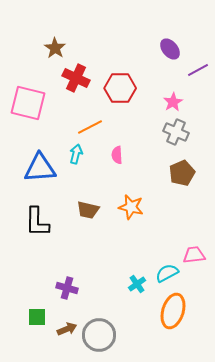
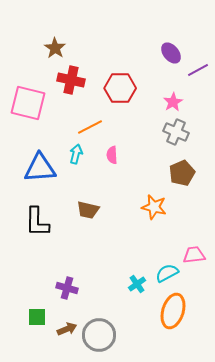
purple ellipse: moved 1 px right, 4 px down
red cross: moved 5 px left, 2 px down; rotated 12 degrees counterclockwise
pink semicircle: moved 5 px left
orange star: moved 23 px right
